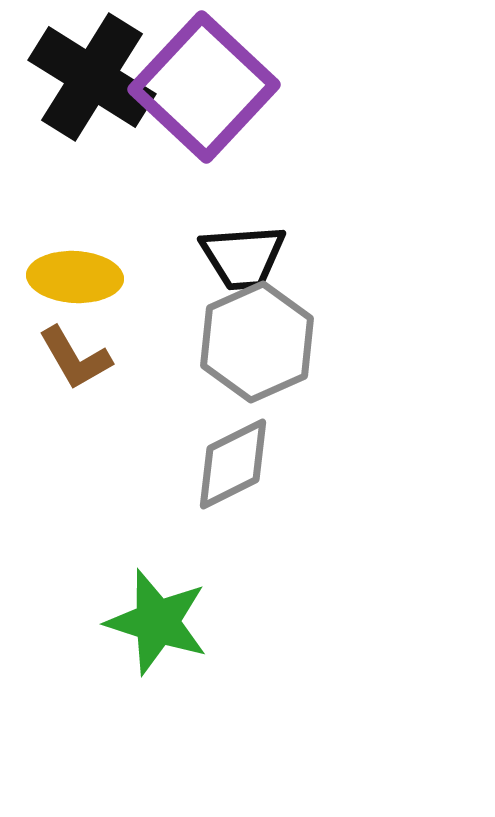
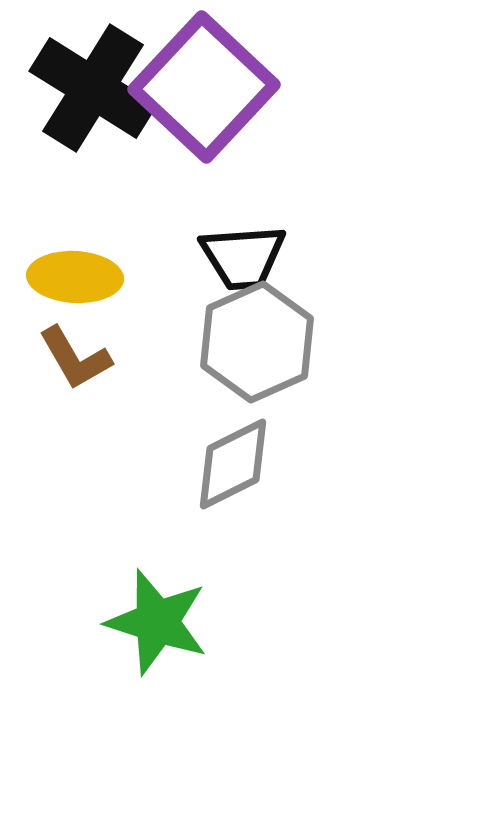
black cross: moved 1 px right, 11 px down
